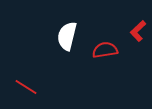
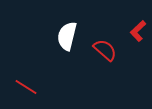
red semicircle: rotated 50 degrees clockwise
